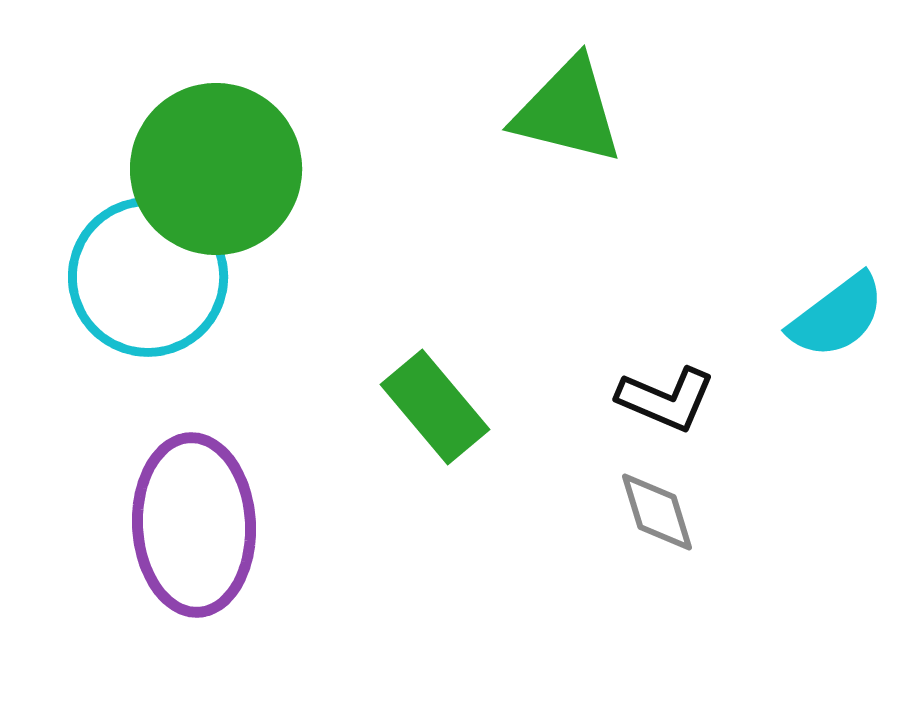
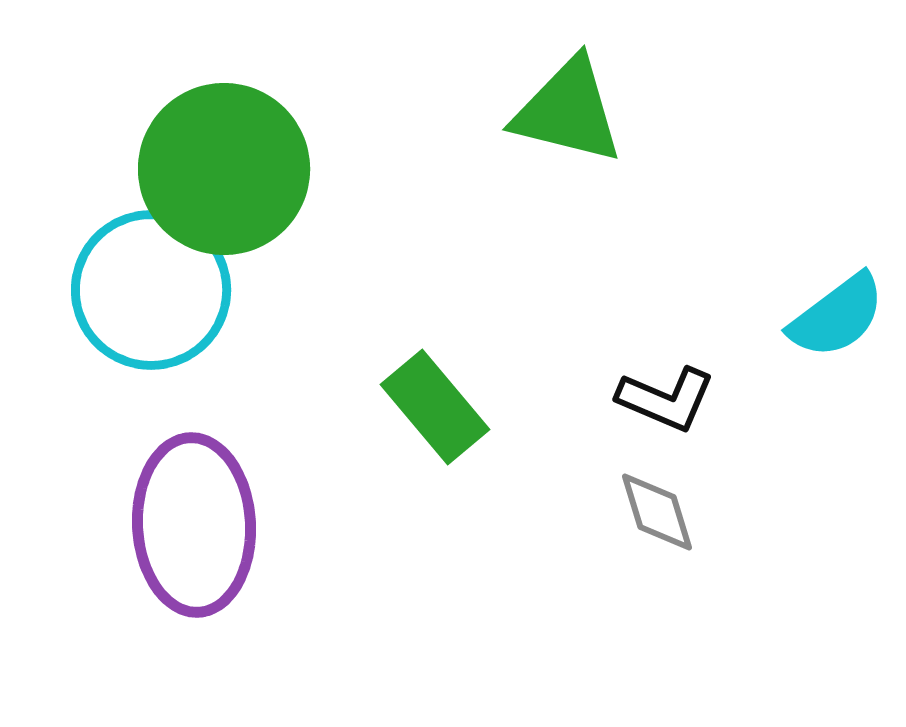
green circle: moved 8 px right
cyan circle: moved 3 px right, 13 px down
